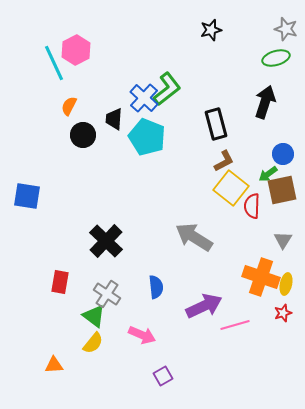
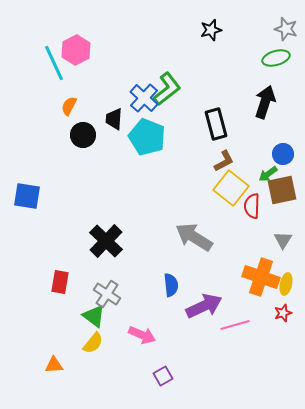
blue semicircle: moved 15 px right, 2 px up
